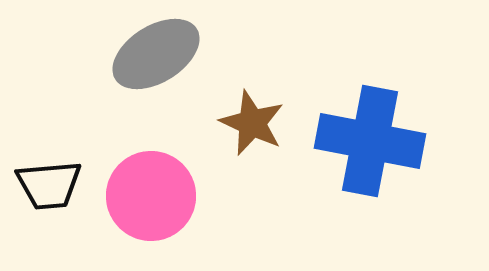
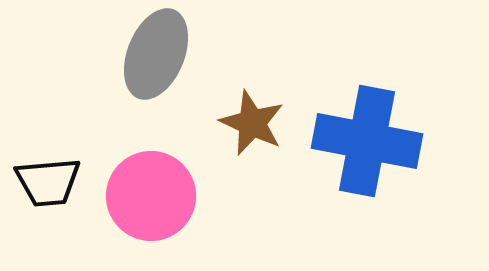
gray ellipse: rotated 36 degrees counterclockwise
blue cross: moved 3 px left
black trapezoid: moved 1 px left, 3 px up
